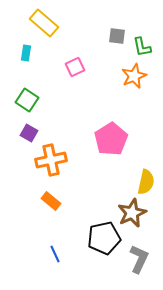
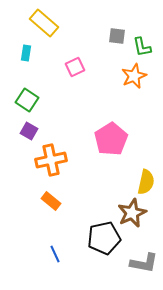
purple square: moved 2 px up
gray L-shape: moved 5 px right, 4 px down; rotated 76 degrees clockwise
